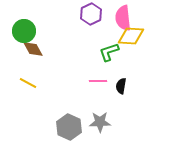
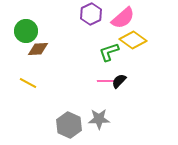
pink semicircle: rotated 125 degrees counterclockwise
green circle: moved 2 px right
yellow diamond: moved 2 px right, 4 px down; rotated 32 degrees clockwise
brown diamond: moved 5 px right; rotated 65 degrees counterclockwise
pink line: moved 8 px right
black semicircle: moved 2 px left, 5 px up; rotated 35 degrees clockwise
gray star: moved 1 px left, 3 px up
gray hexagon: moved 2 px up
